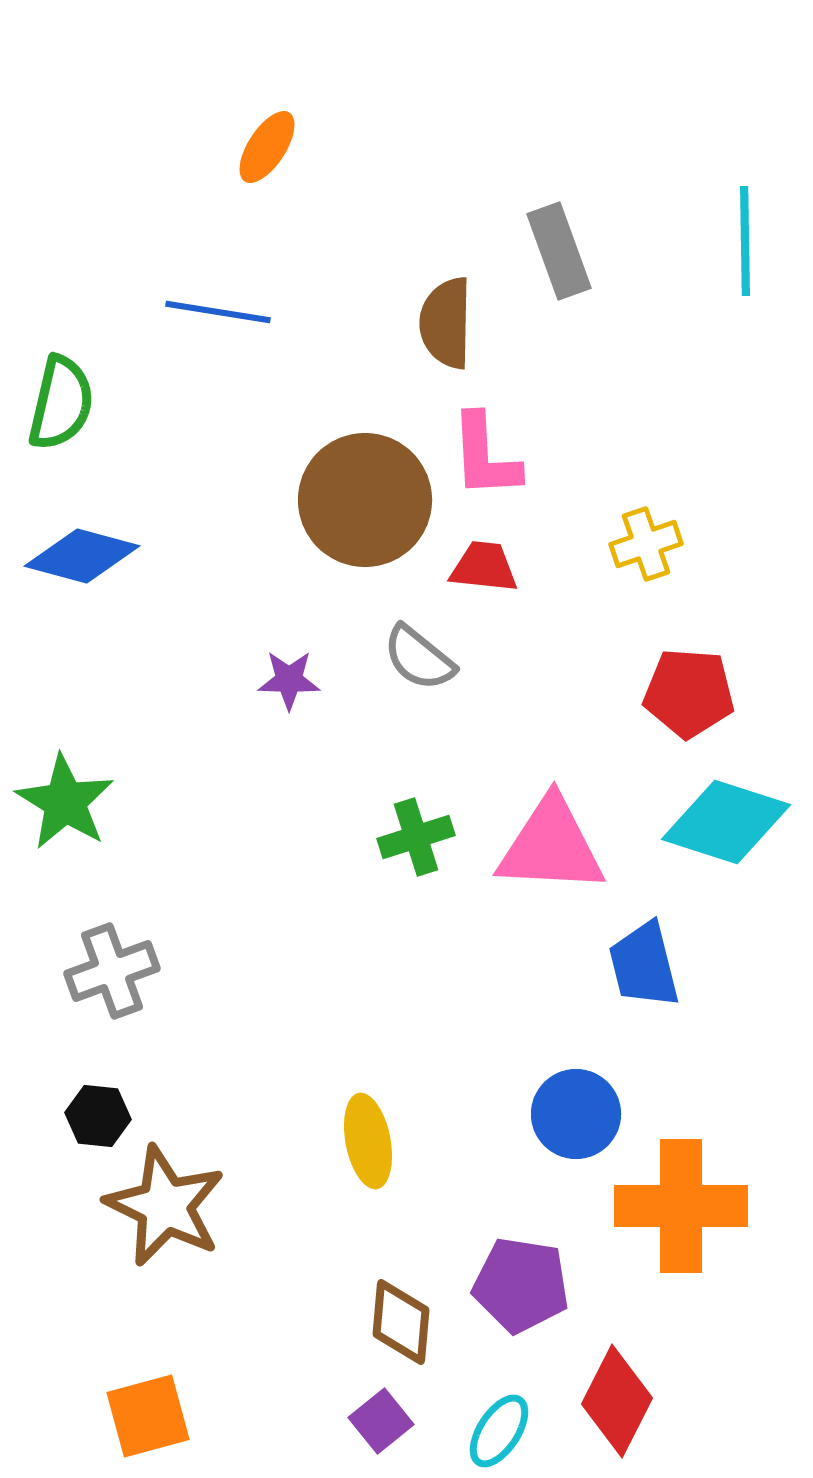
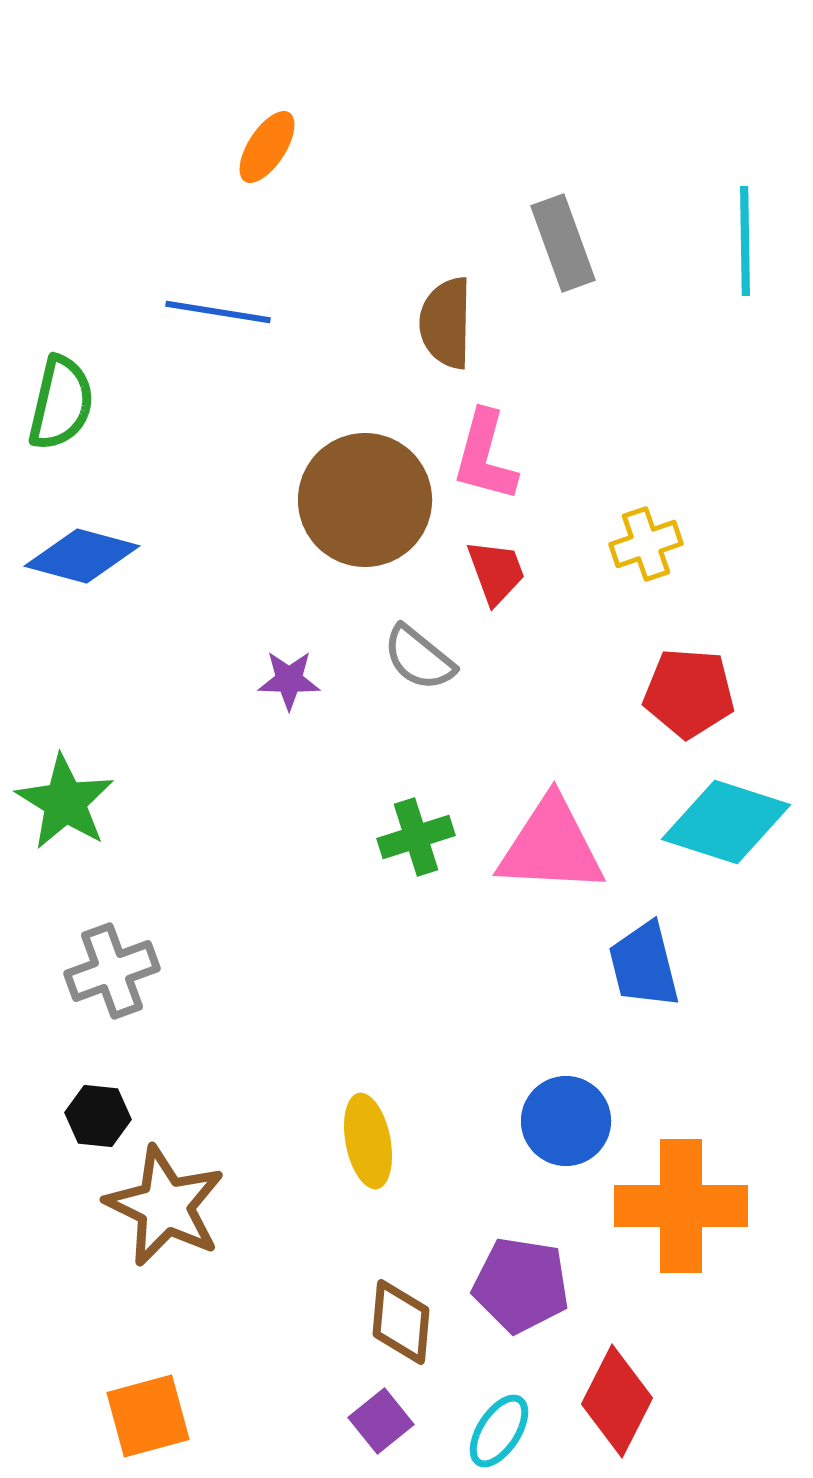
gray rectangle: moved 4 px right, 8 px up
pink L-shape: rotated 18 degrees clockwise
red trapezoid: moved 12 px right, 5 px down; rotated 64 degrees clockwise
blue circle: moved 10 px left, 7 px down
